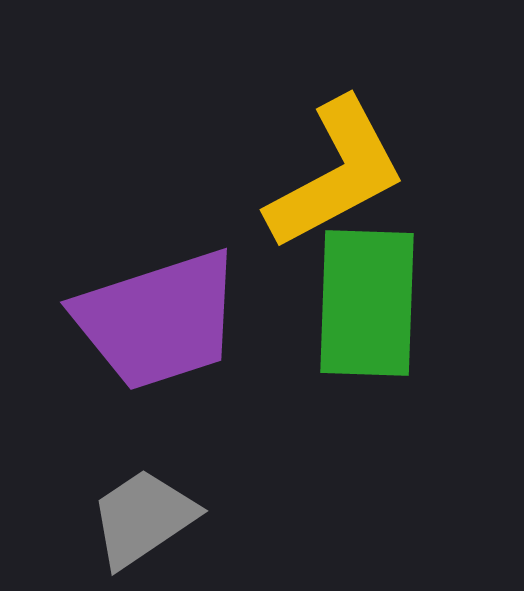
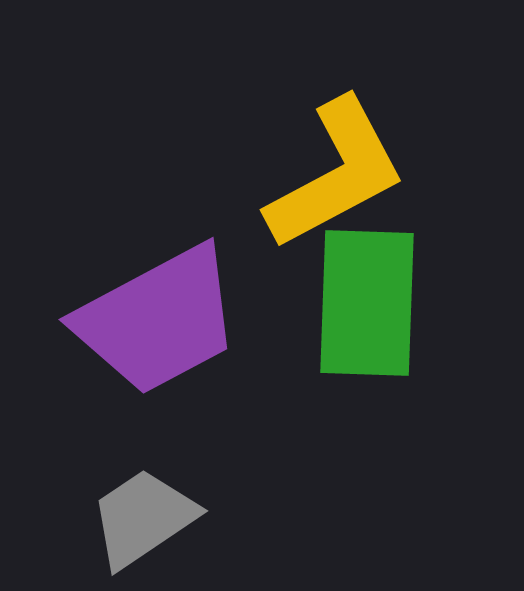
purple trapezoid: rotated 10 degrees counterclockwise
